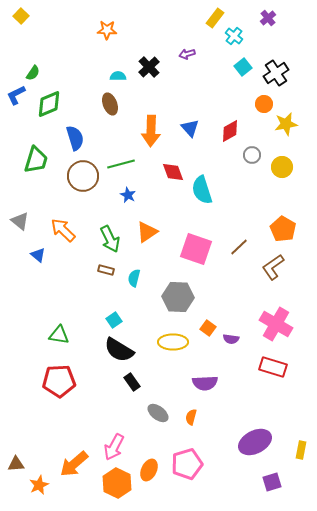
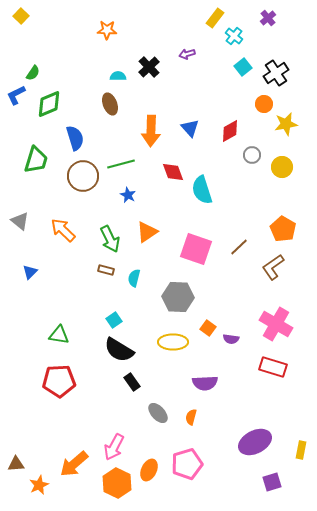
blue triangle at (38, 255): moved 8 px left, 17 px down; rotated 35 degrees clockwise
gray ellipse at (158, 413): rotated 10 degrees clockwise
